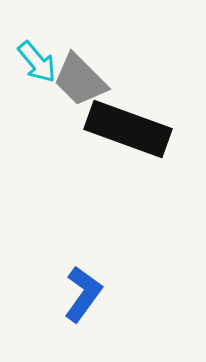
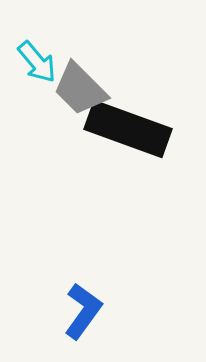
gray trapezoid: moved 9 px down
blue L-shape: moved 17 px down
